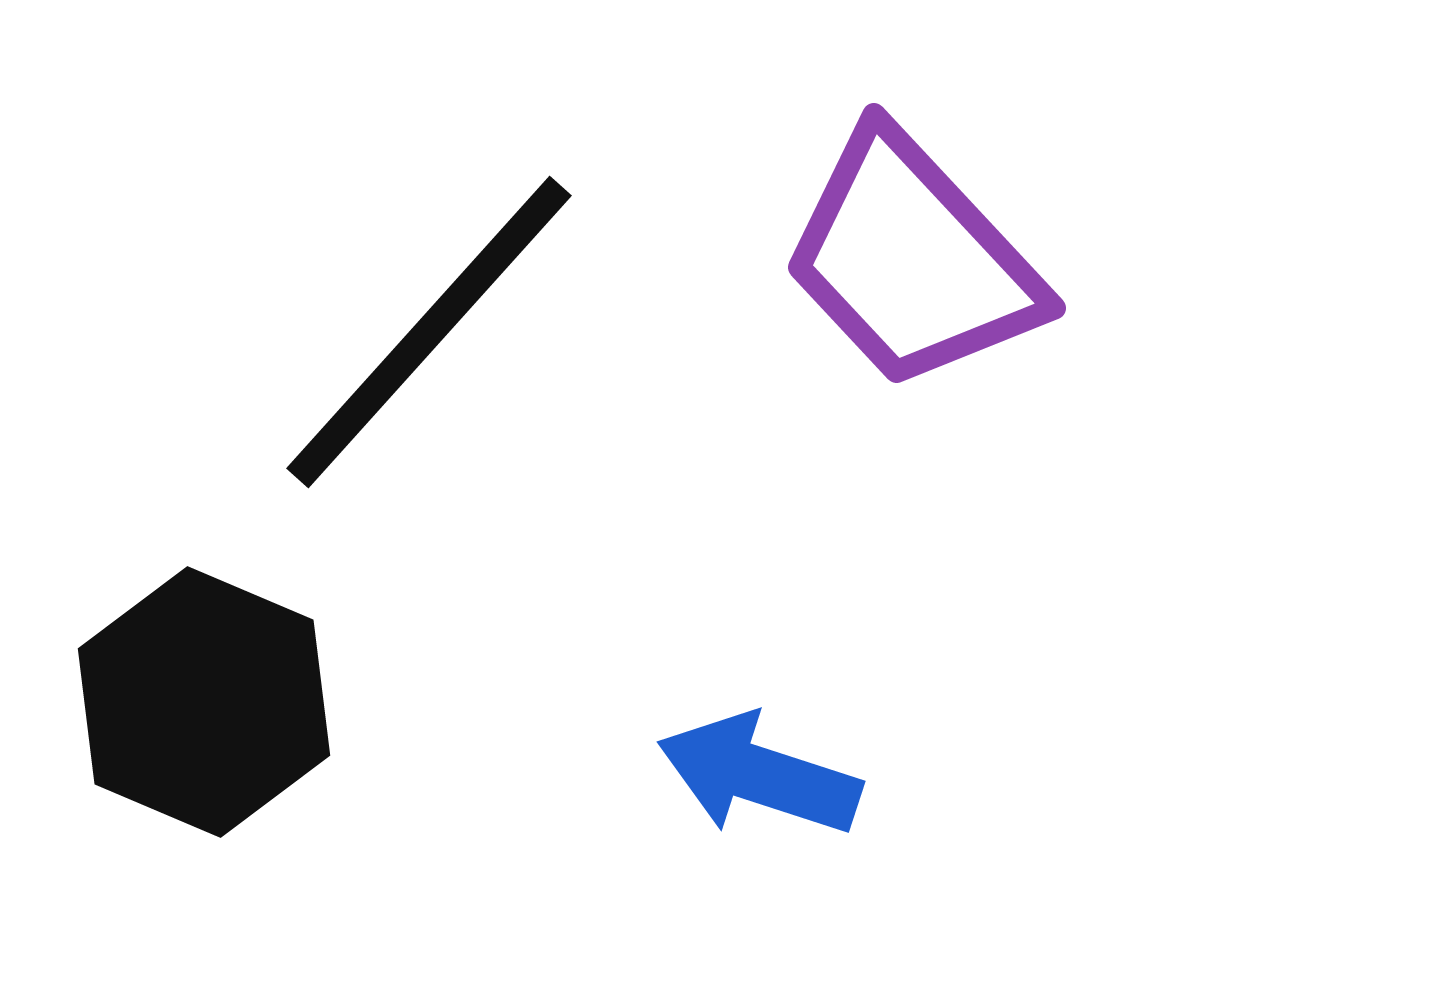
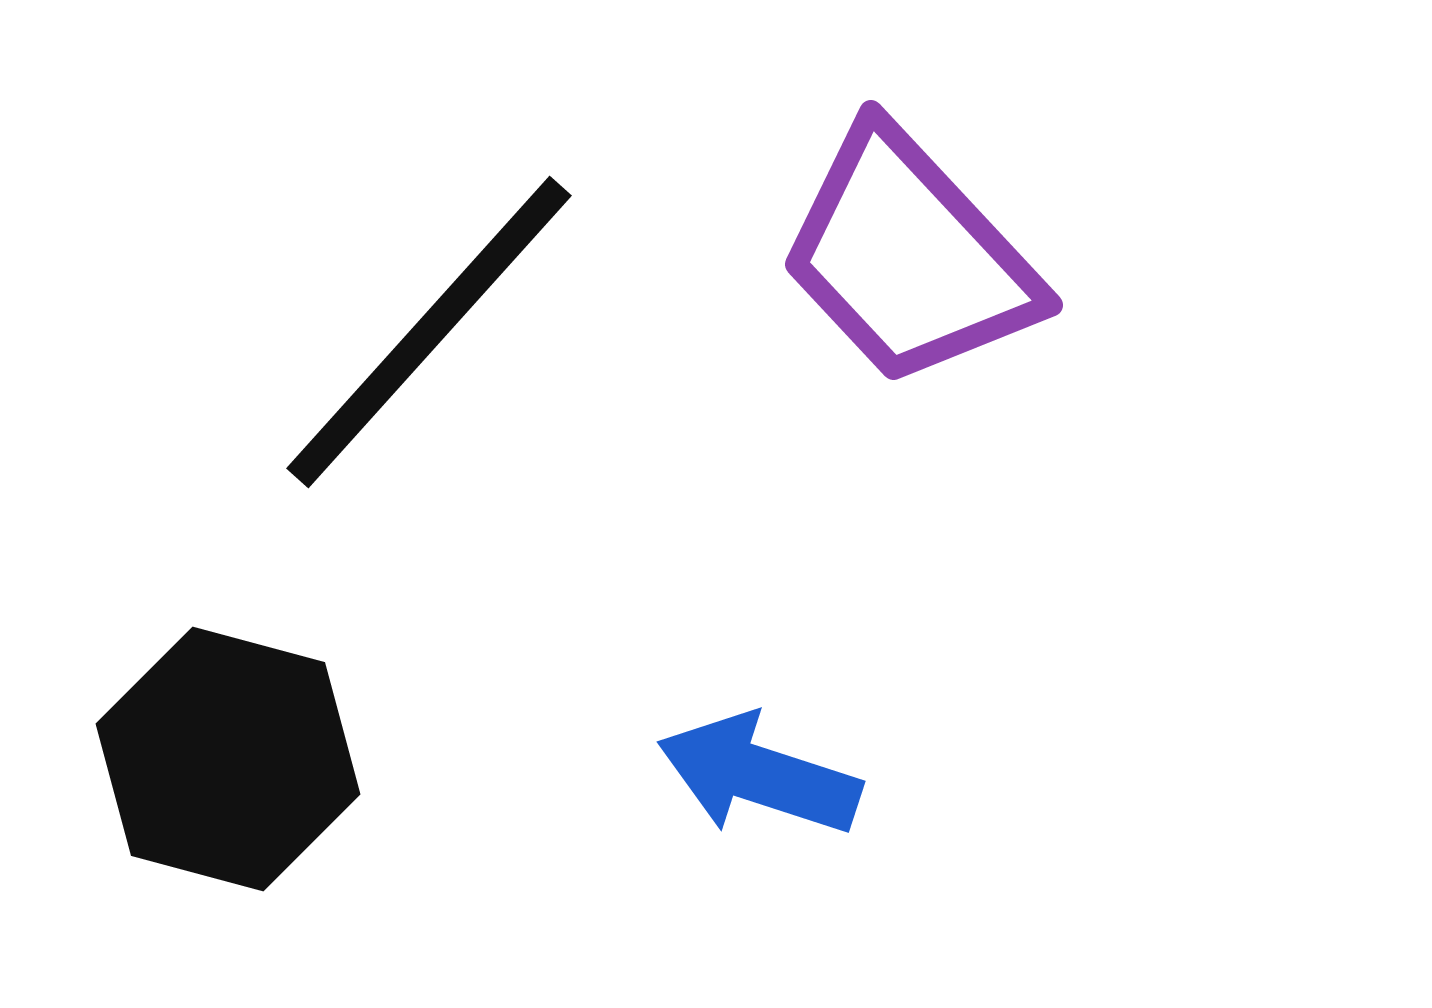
purple trapezoid: moved 3 px left, 3 px up
black hexagon: moved 24 px right, 57 px down; rotated 8 degrees counterclockwise
